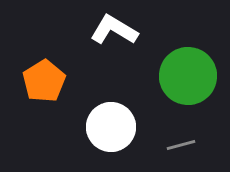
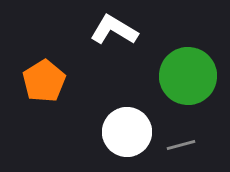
white circle: moved 16 px right, 5 px down
